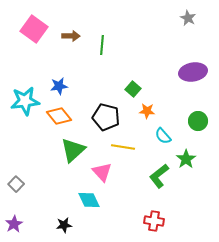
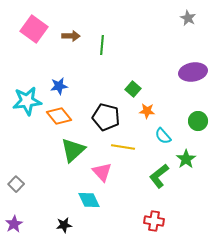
cyan star: moved 2 px right
